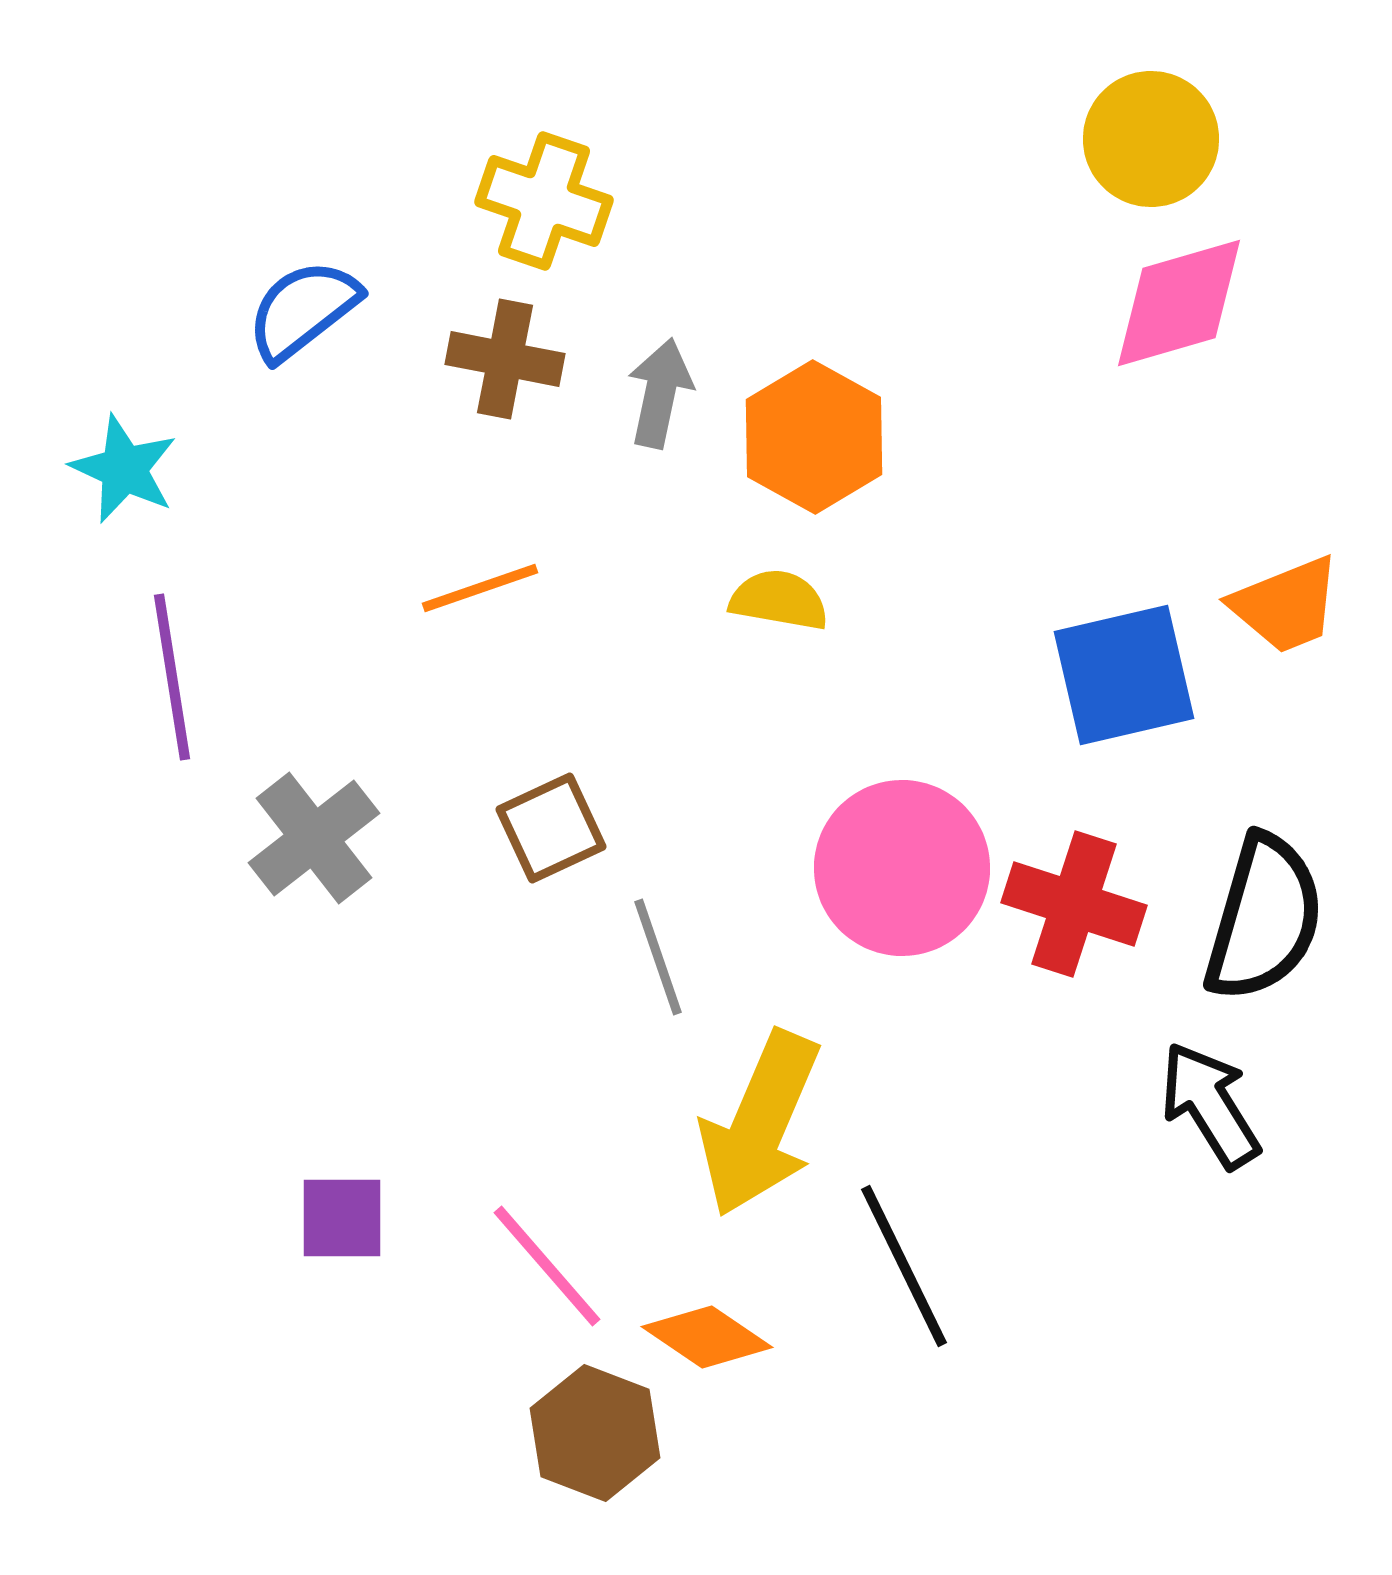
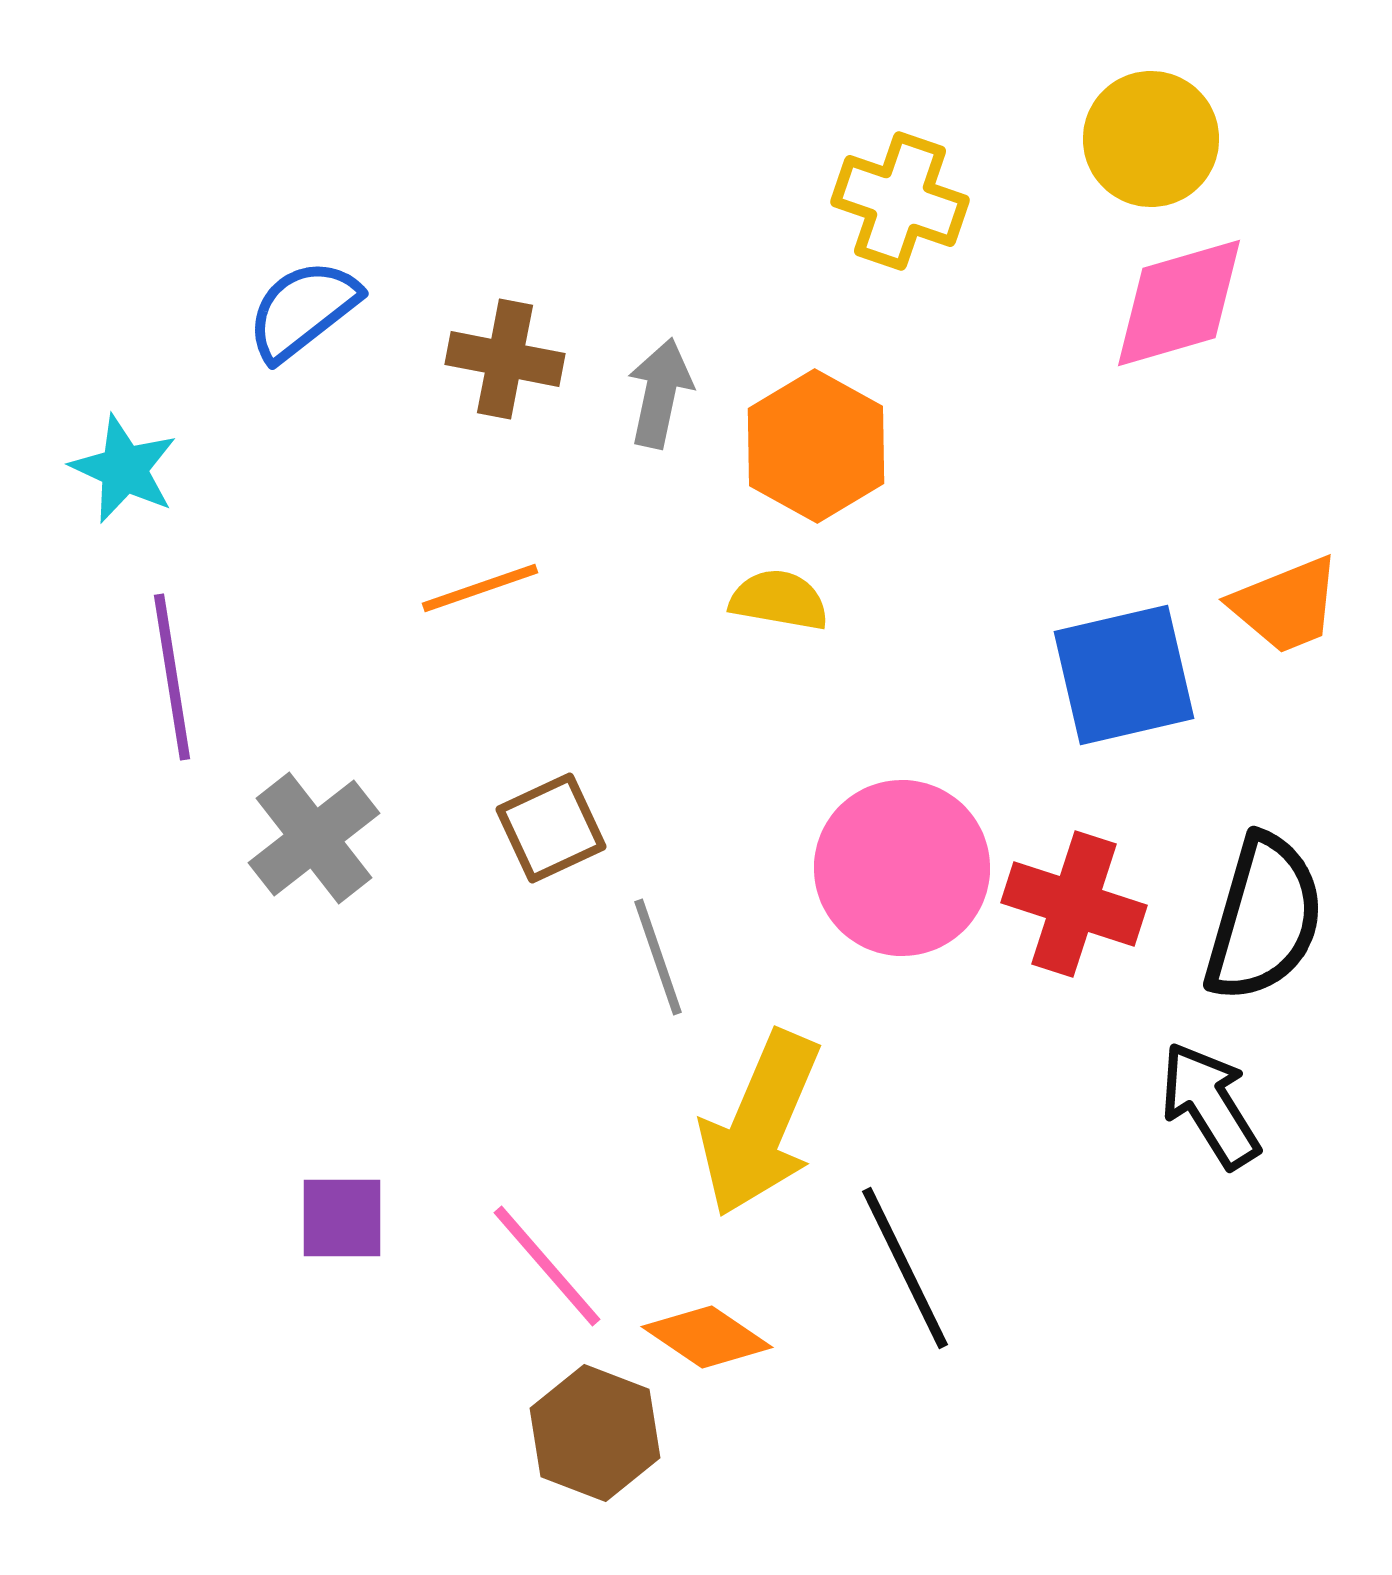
yellow cross: moved 356 px right
orange hexagon: moved 2 px right, 9 px down
black line: moved 1 px right, 2 px down
